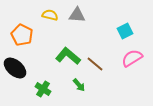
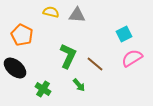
yellow semicircle: moved 1 px right, 3 px up
cyan square: moved 1 px left, 3 px down
green L-shape: rotated 75 degrees clockwise
